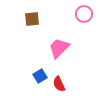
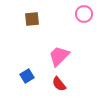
pink trapezoid: moved 8 px down
blue square: moved 13 px left
red semicircle: rotated 14 degrees counterclockwise
